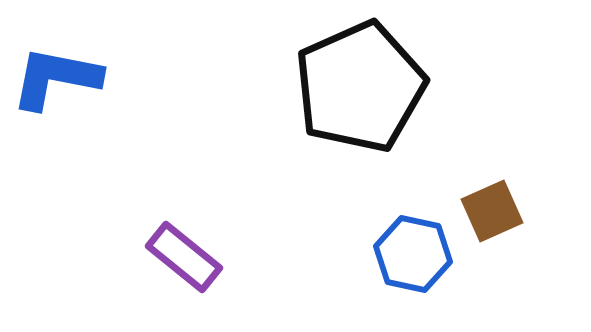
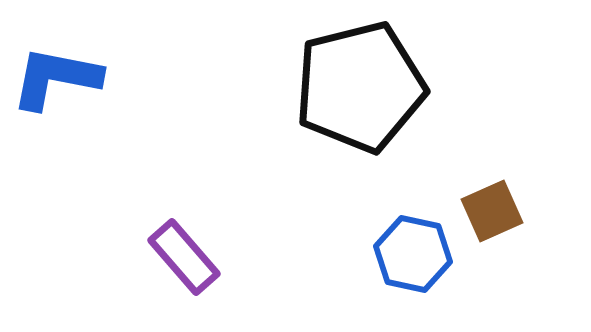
black pentagon: rotated 10 degrees clockwise
purple rectangle: rotated 10 degrees clockwise
